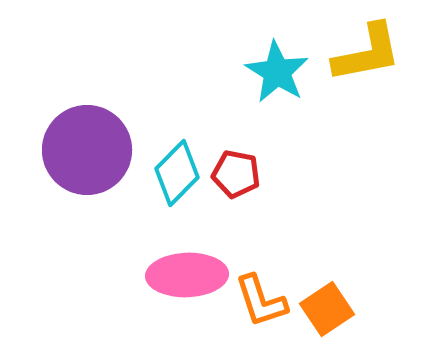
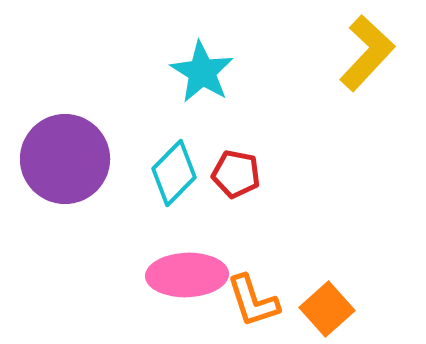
yellow L-shape: rotated 36 degrees counterclockwise
cyan star: moved 75 px left
purple circle: moved 22 px left, 9 px down
cyan diamond: moved 3 px left
orange L-shape: moved 8 px left
orange square: rotated 8 degrees counterclockwise
